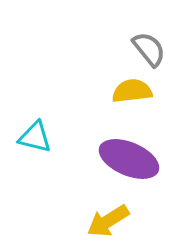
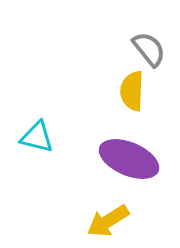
yellow semicircle: rotated 81 degrees counterclockwise
cyan triangle: moved 2 px right
